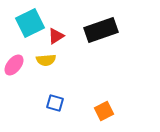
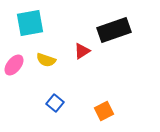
cyan square: rotated 16 degrees clockwise
black rectangle: moved 13 px right
red triangle: moved 26 px right, 15 px down
yellow semicircle: rotated 24 degrees clockwise
blue square: rotated 24 degrees clockwise
